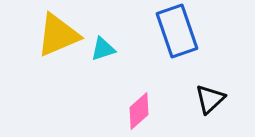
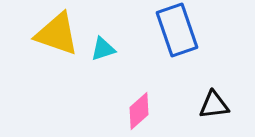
blue rectangle: moved 1 px up
yellow triangle: moved 1 px left, 1 px up; rotated 42 degrees clockwise
black triangle: moved 4 px right, 6 px down; rotated 36 degrees clockwise
